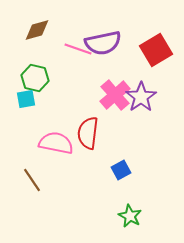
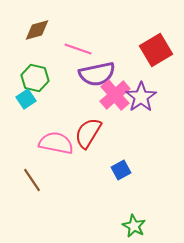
purple semicircle: moved 6 px left, 31 px down
cyan square: rotated 24 degrees counterclockwise
red semicircle: rotated 24 degrees clockwise
green star: moved 4 px right, 10 px down
